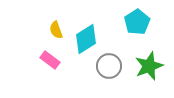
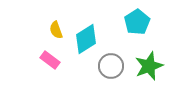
gray circle: moved 2 px right
